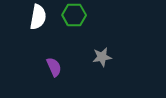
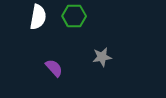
green hexagon: moved 1 px down
purple semicircle: moved 1 px down; rotated 18 degrees counterclockwise
